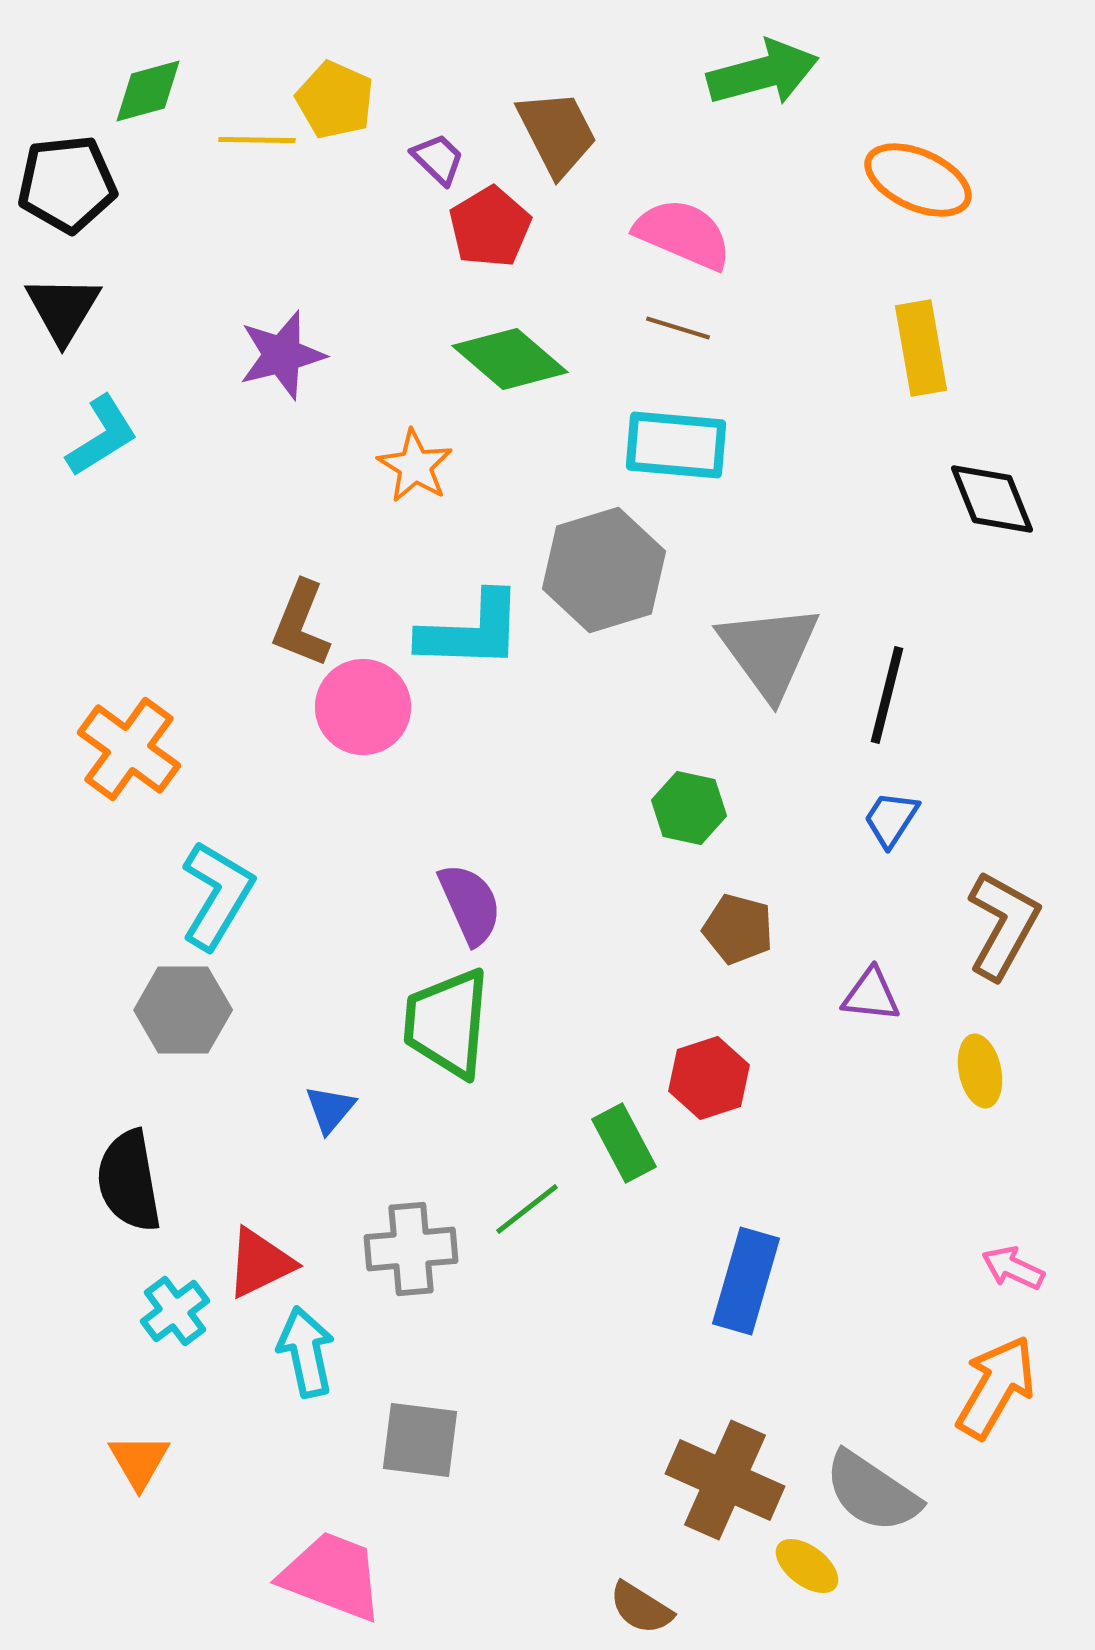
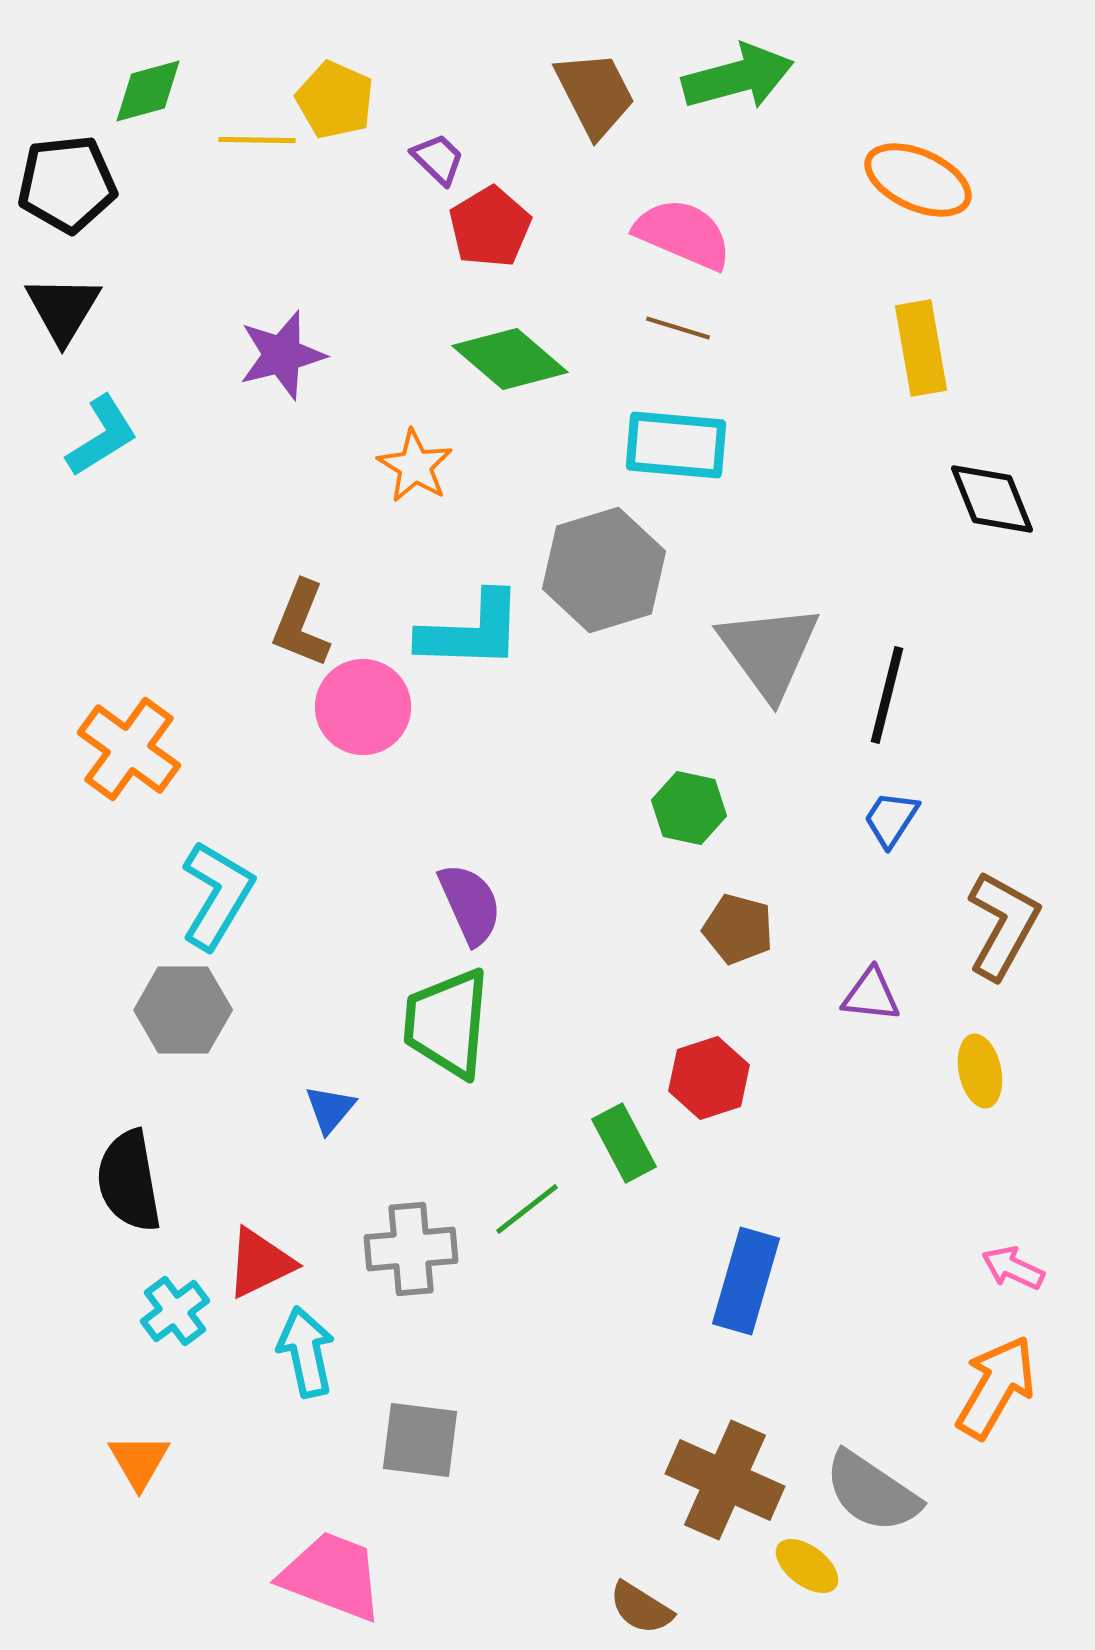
green arrow at (763, 73): moved 25 px left, 4 px down
brown trapezoid at (557, 133): moved 38 px right, 39 px up
